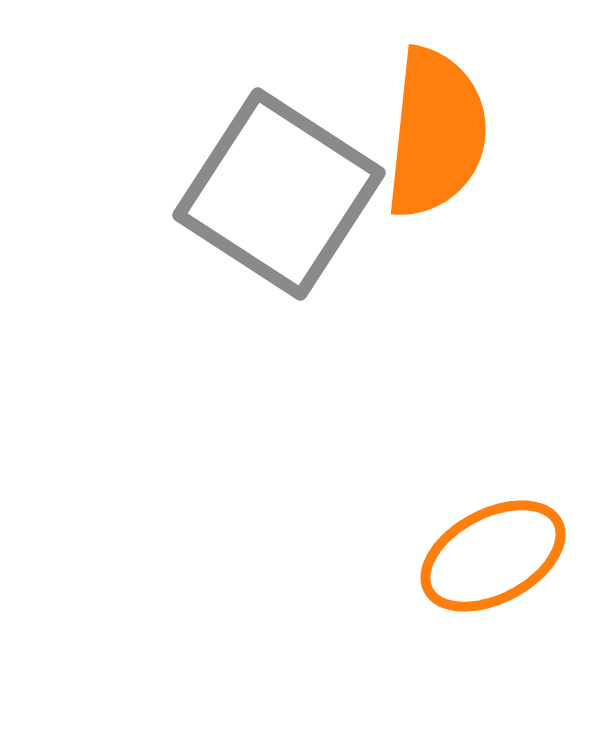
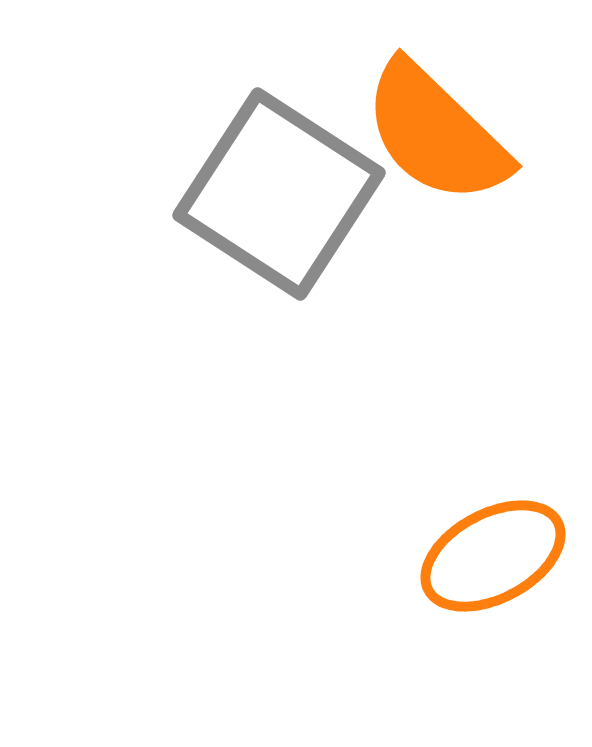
orange semicircle: rotated 128 degrees clockwise
